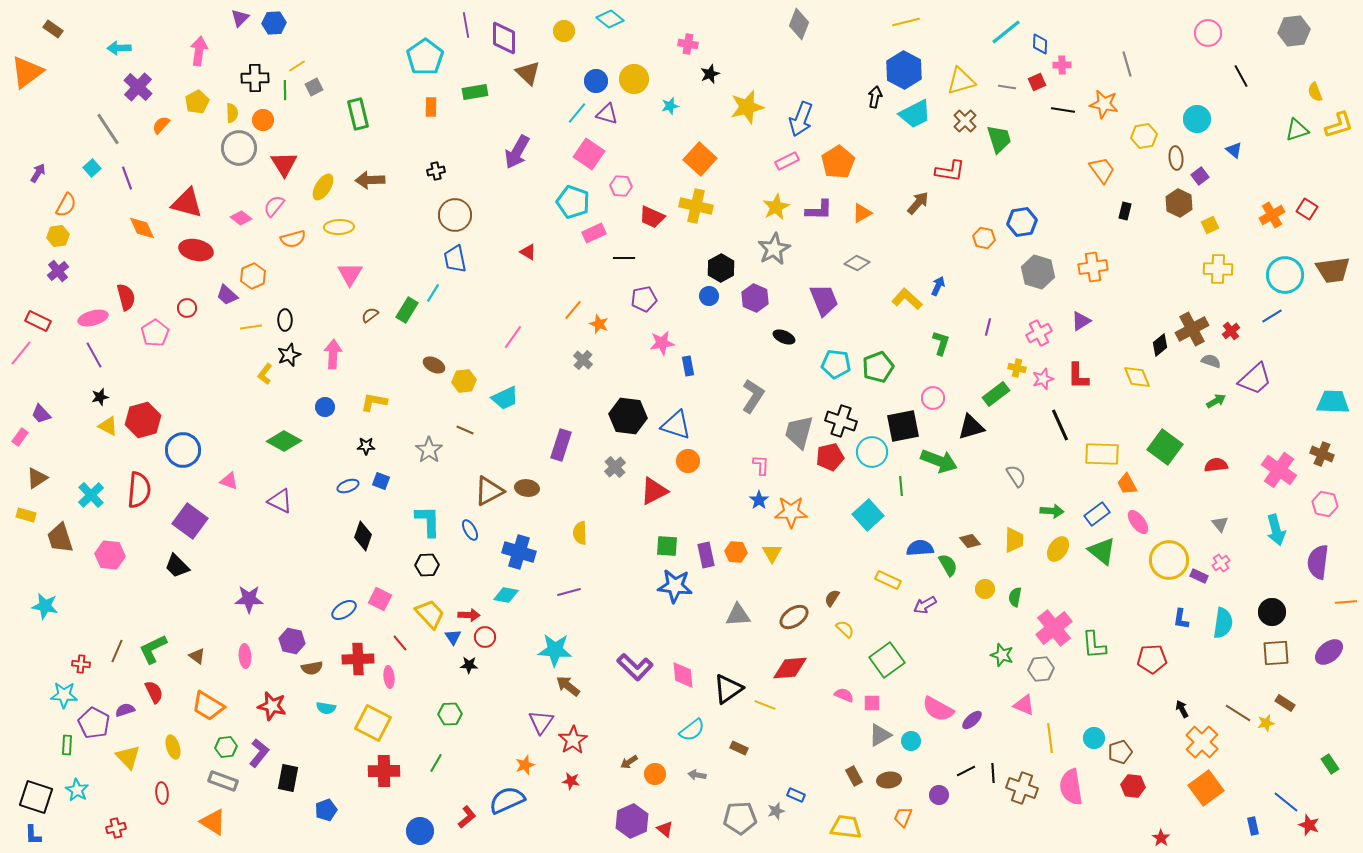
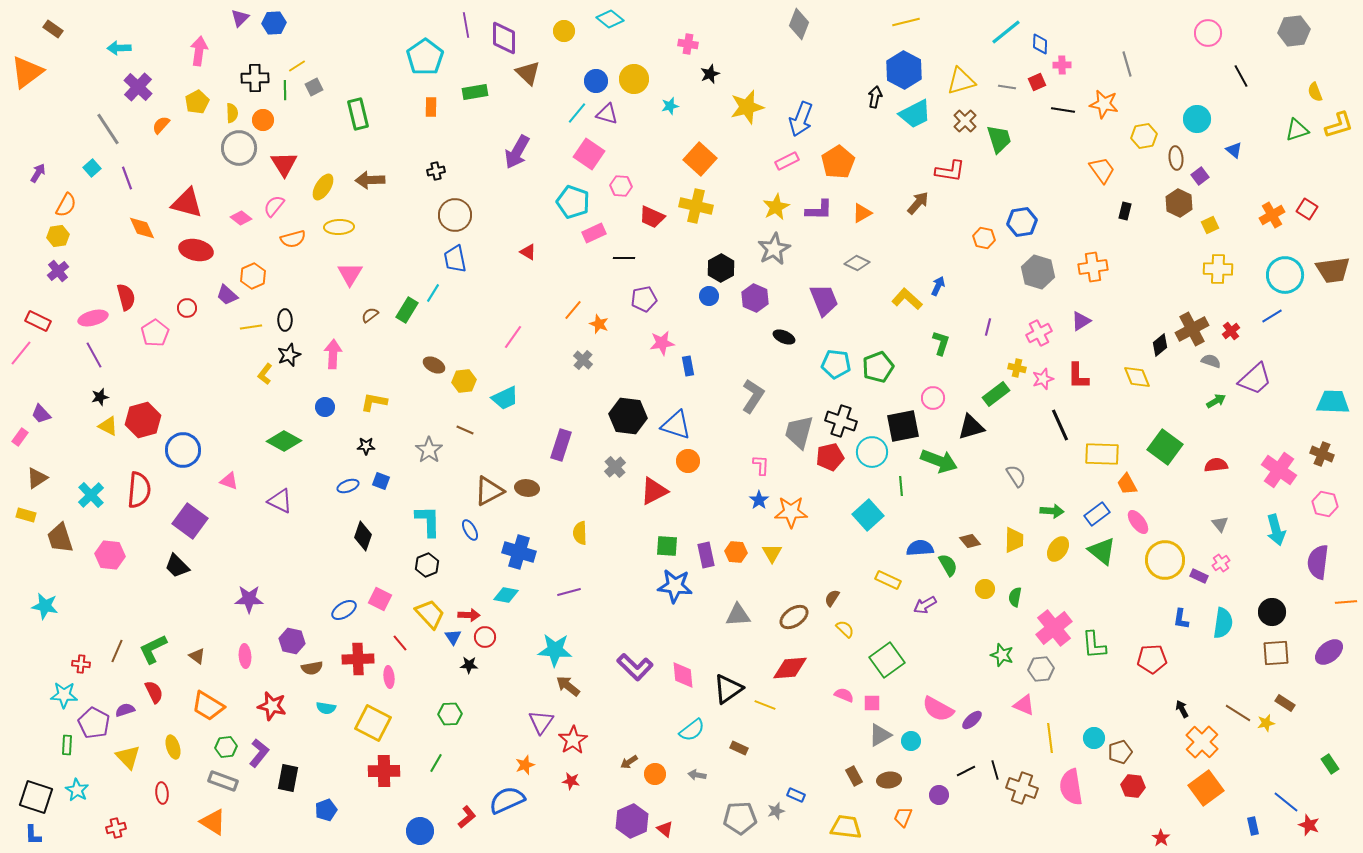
yellow circle at (1169, 560): moved 4 px left
black hexagon at (427, 565): rotated 20 degrees counterclockwise
black line at (993, 773): moved 2 px right, 3 px up; rotated 12 degrees counterclockwise
